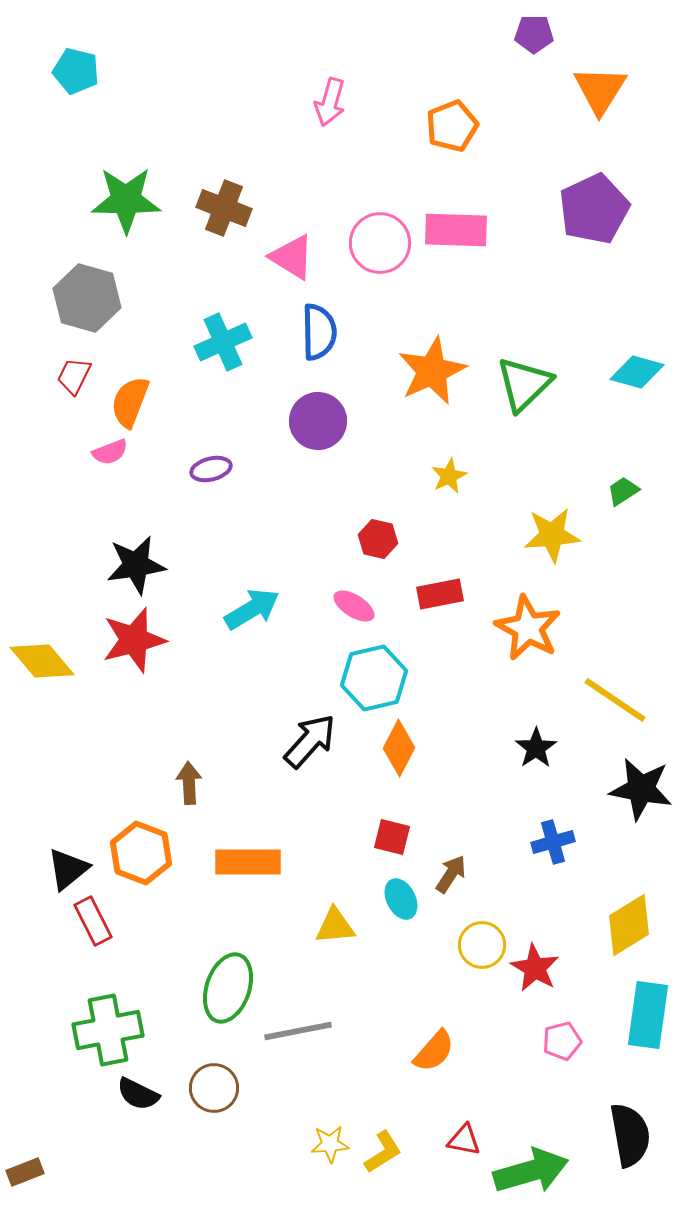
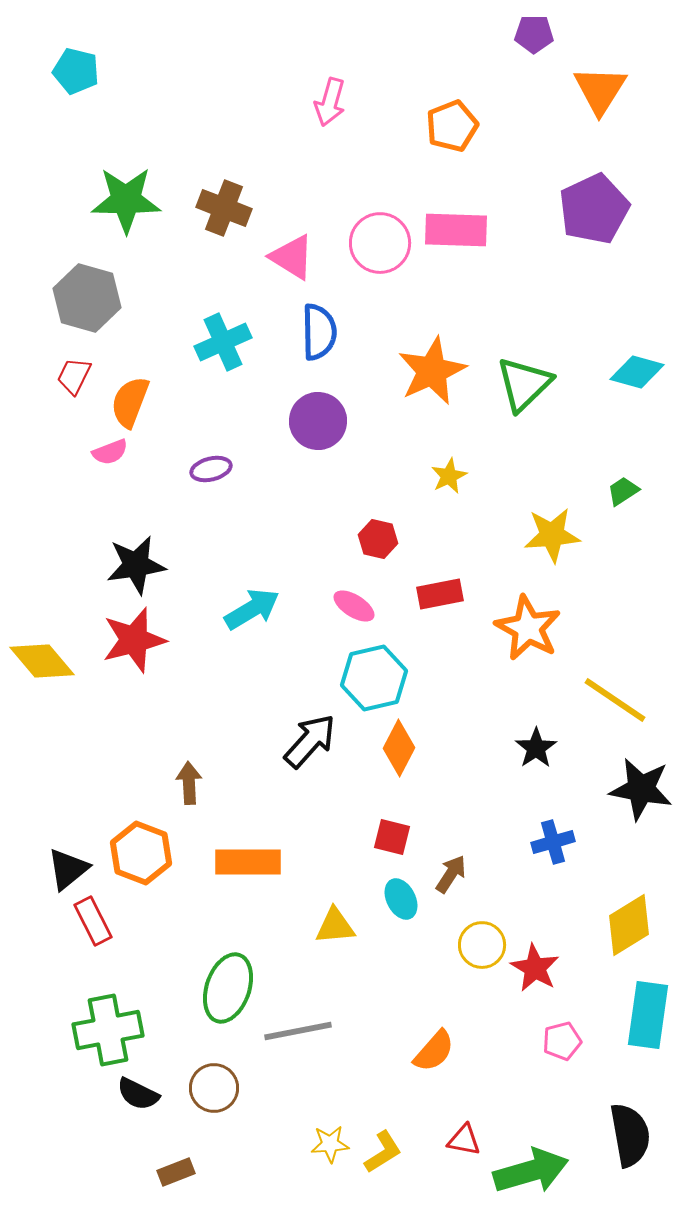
brown rectangle at (25, 1172): moved 151 px right
